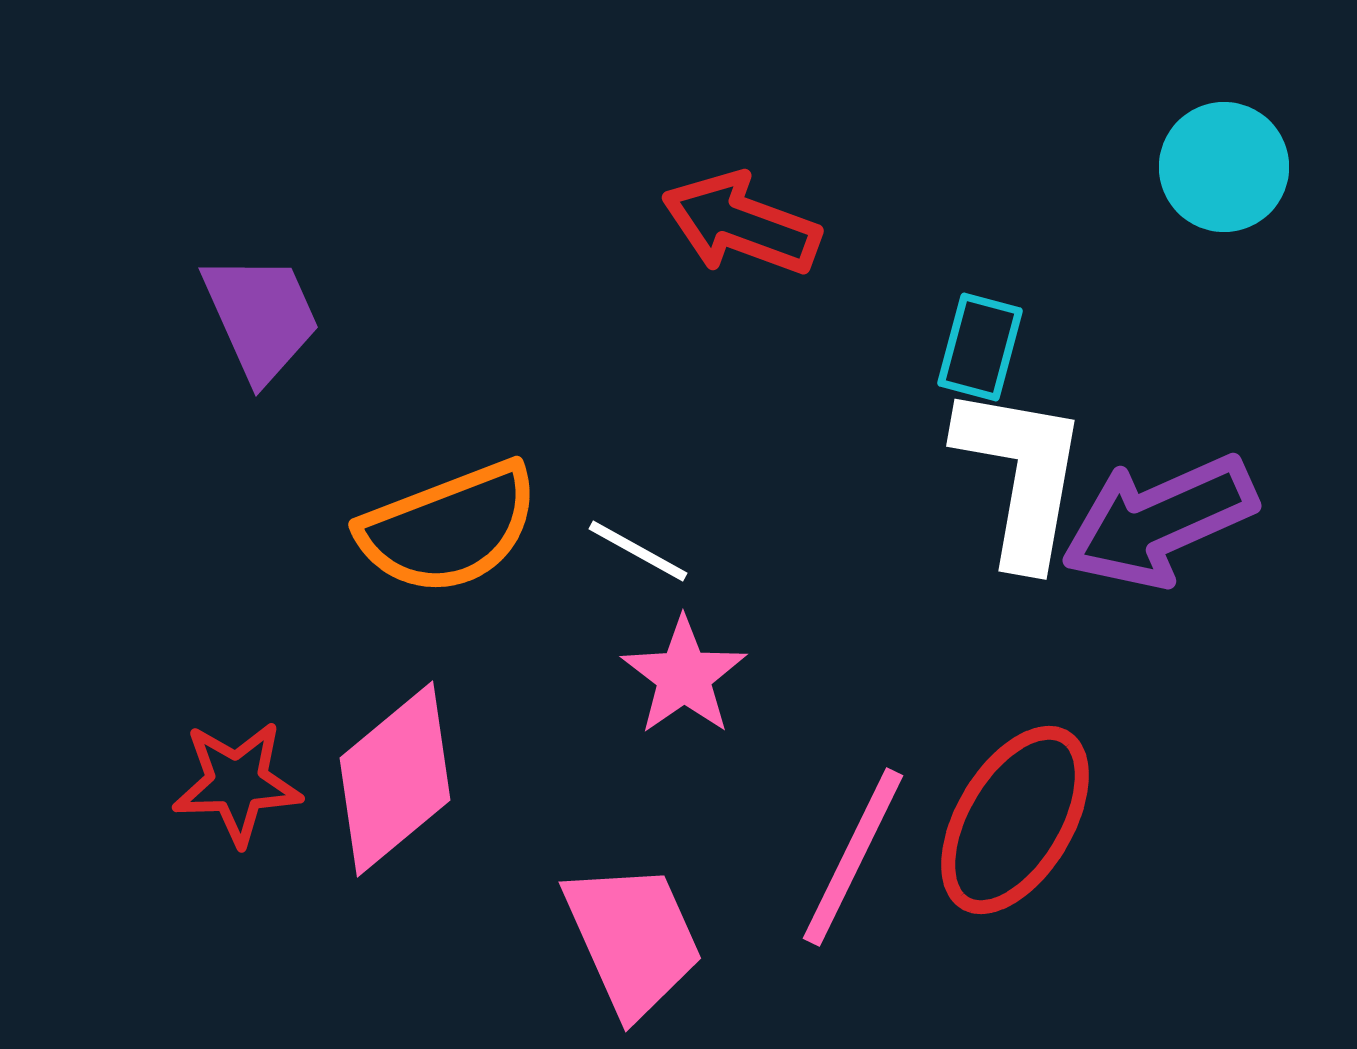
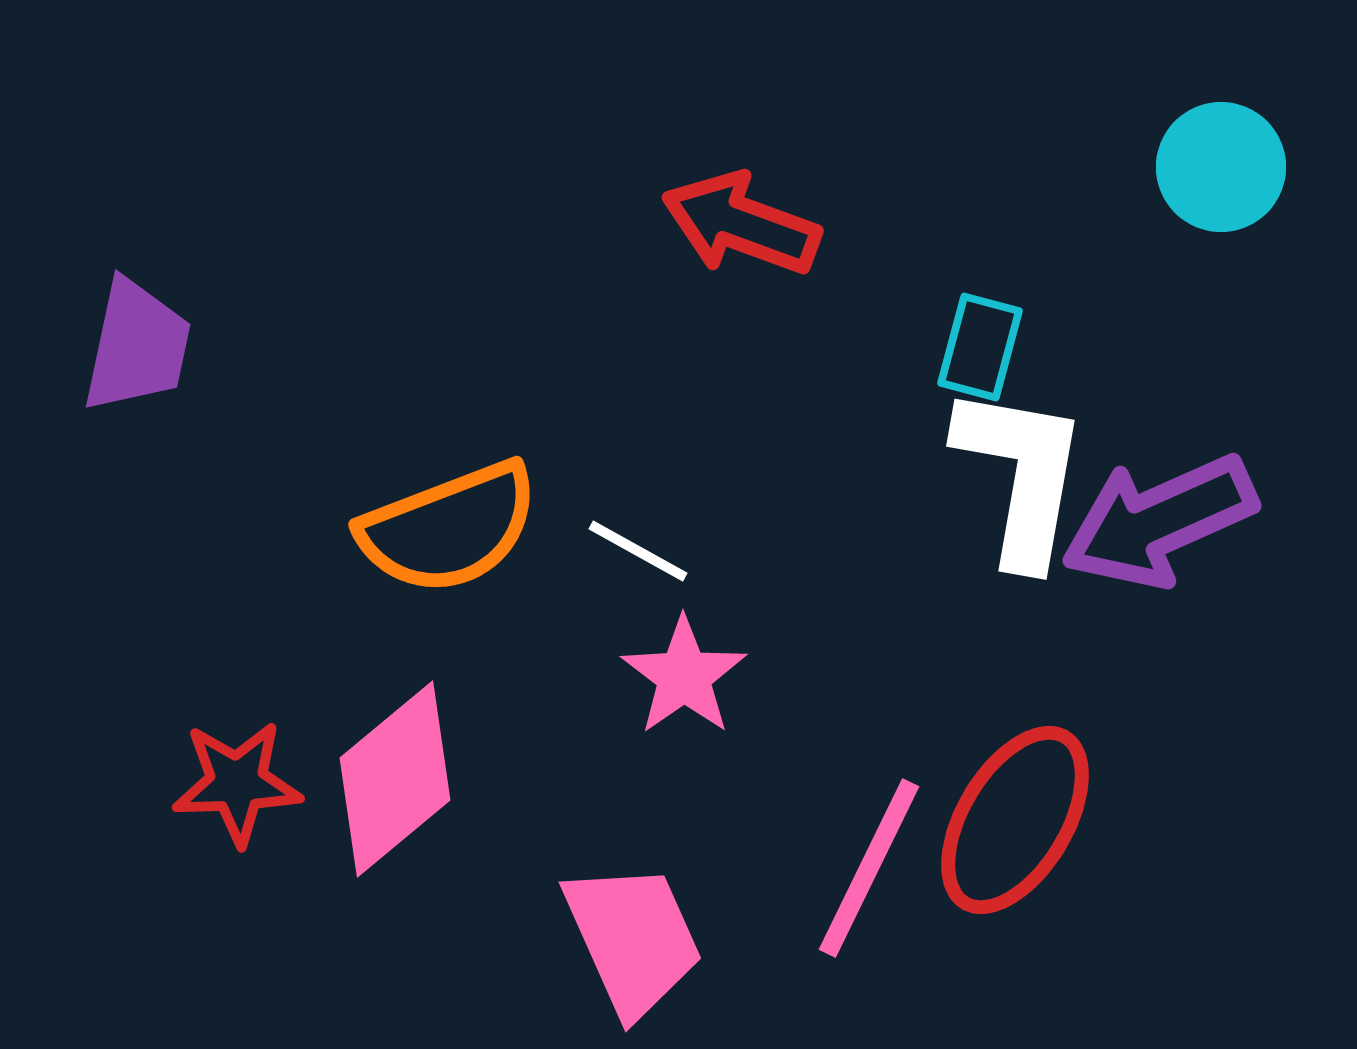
cyan circle: moved 3 px left
purple trapezoid: moved 124 px left, 29 px down; rotated 36 degrees clockwise
pink line: moved 16 px right, 11 px down
